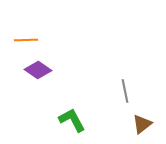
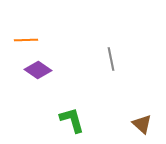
gray line: moved 14 px left, 32 px up
green L-shape: rotated 12 degrees clockwise
brown triangle: rotated 40 degrees counterclockwise
